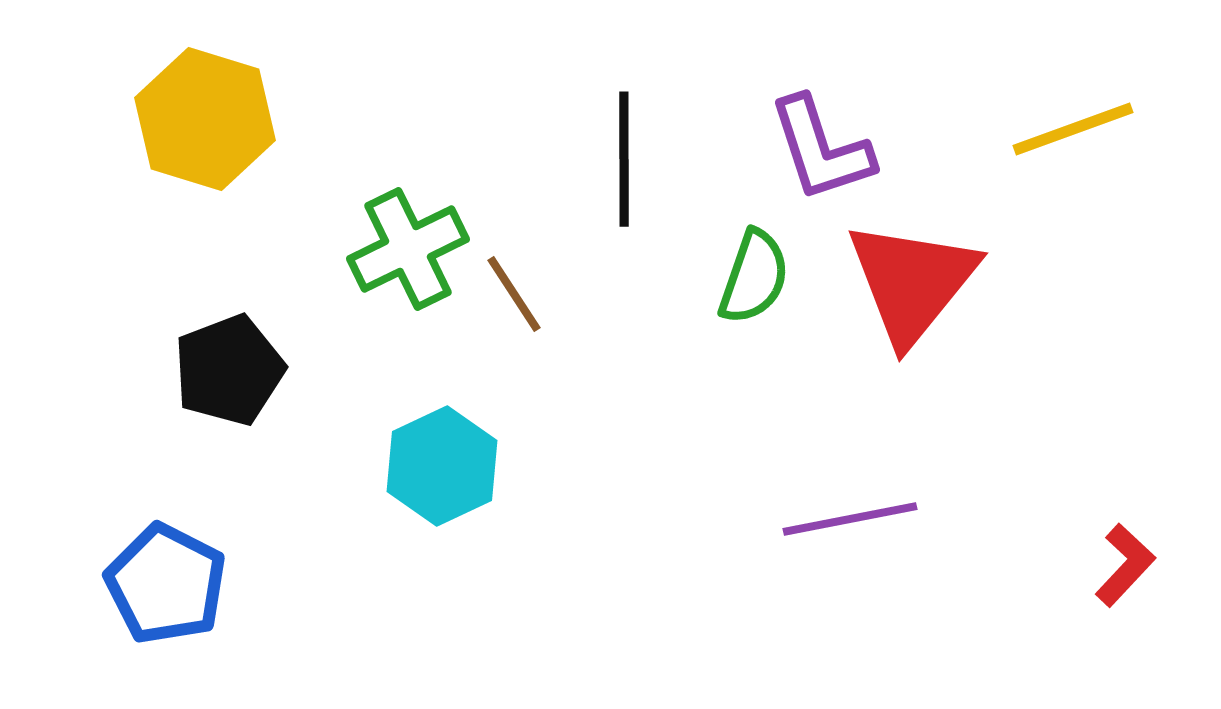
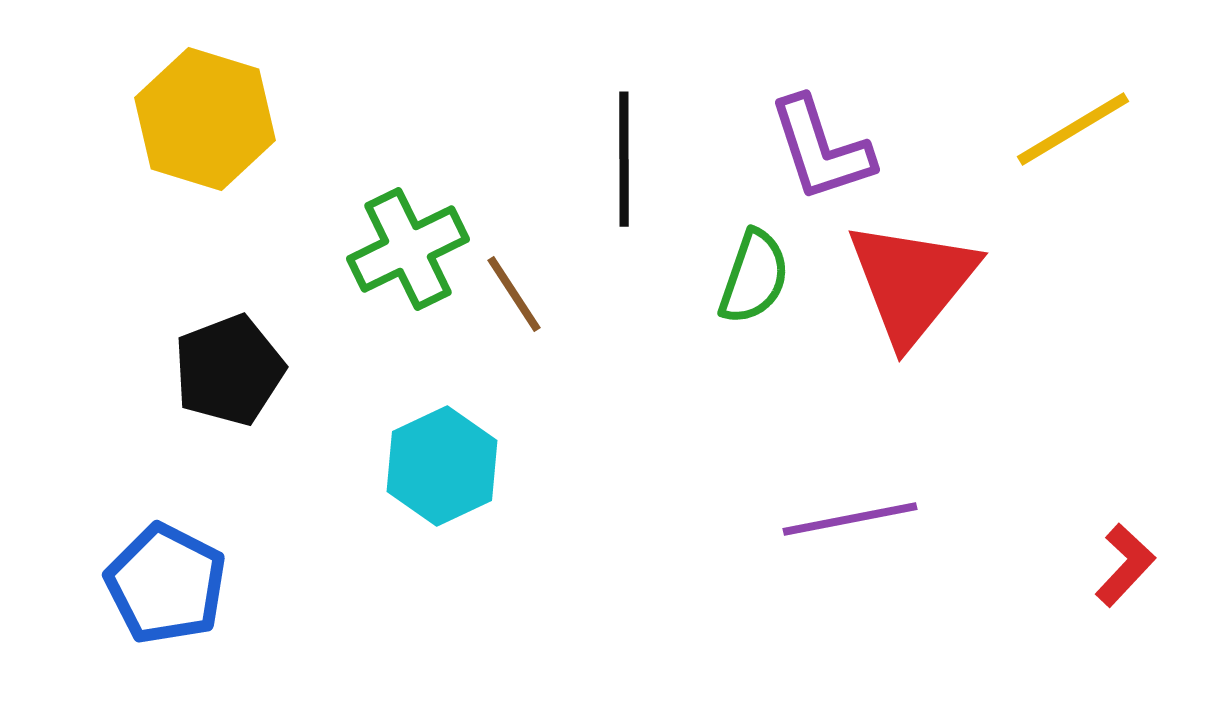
yellow line: rotated 11 degrees counterclockwise
